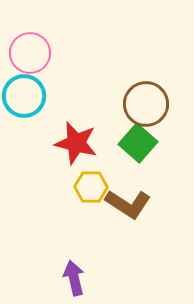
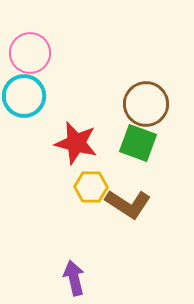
green square: rotated 21 degrees counterclockwise
